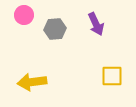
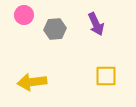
yellow square: moved 6 px left
